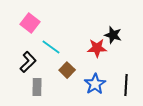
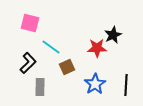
pink square: rotated 24 degrees counterclockwise
black star: rotated 30 degrees clockwise
black L-shape: moved 1 px down
brown square: moved 3 px up; rotated 21 degrees clockwise
gray rectangle: moved 3 px right
